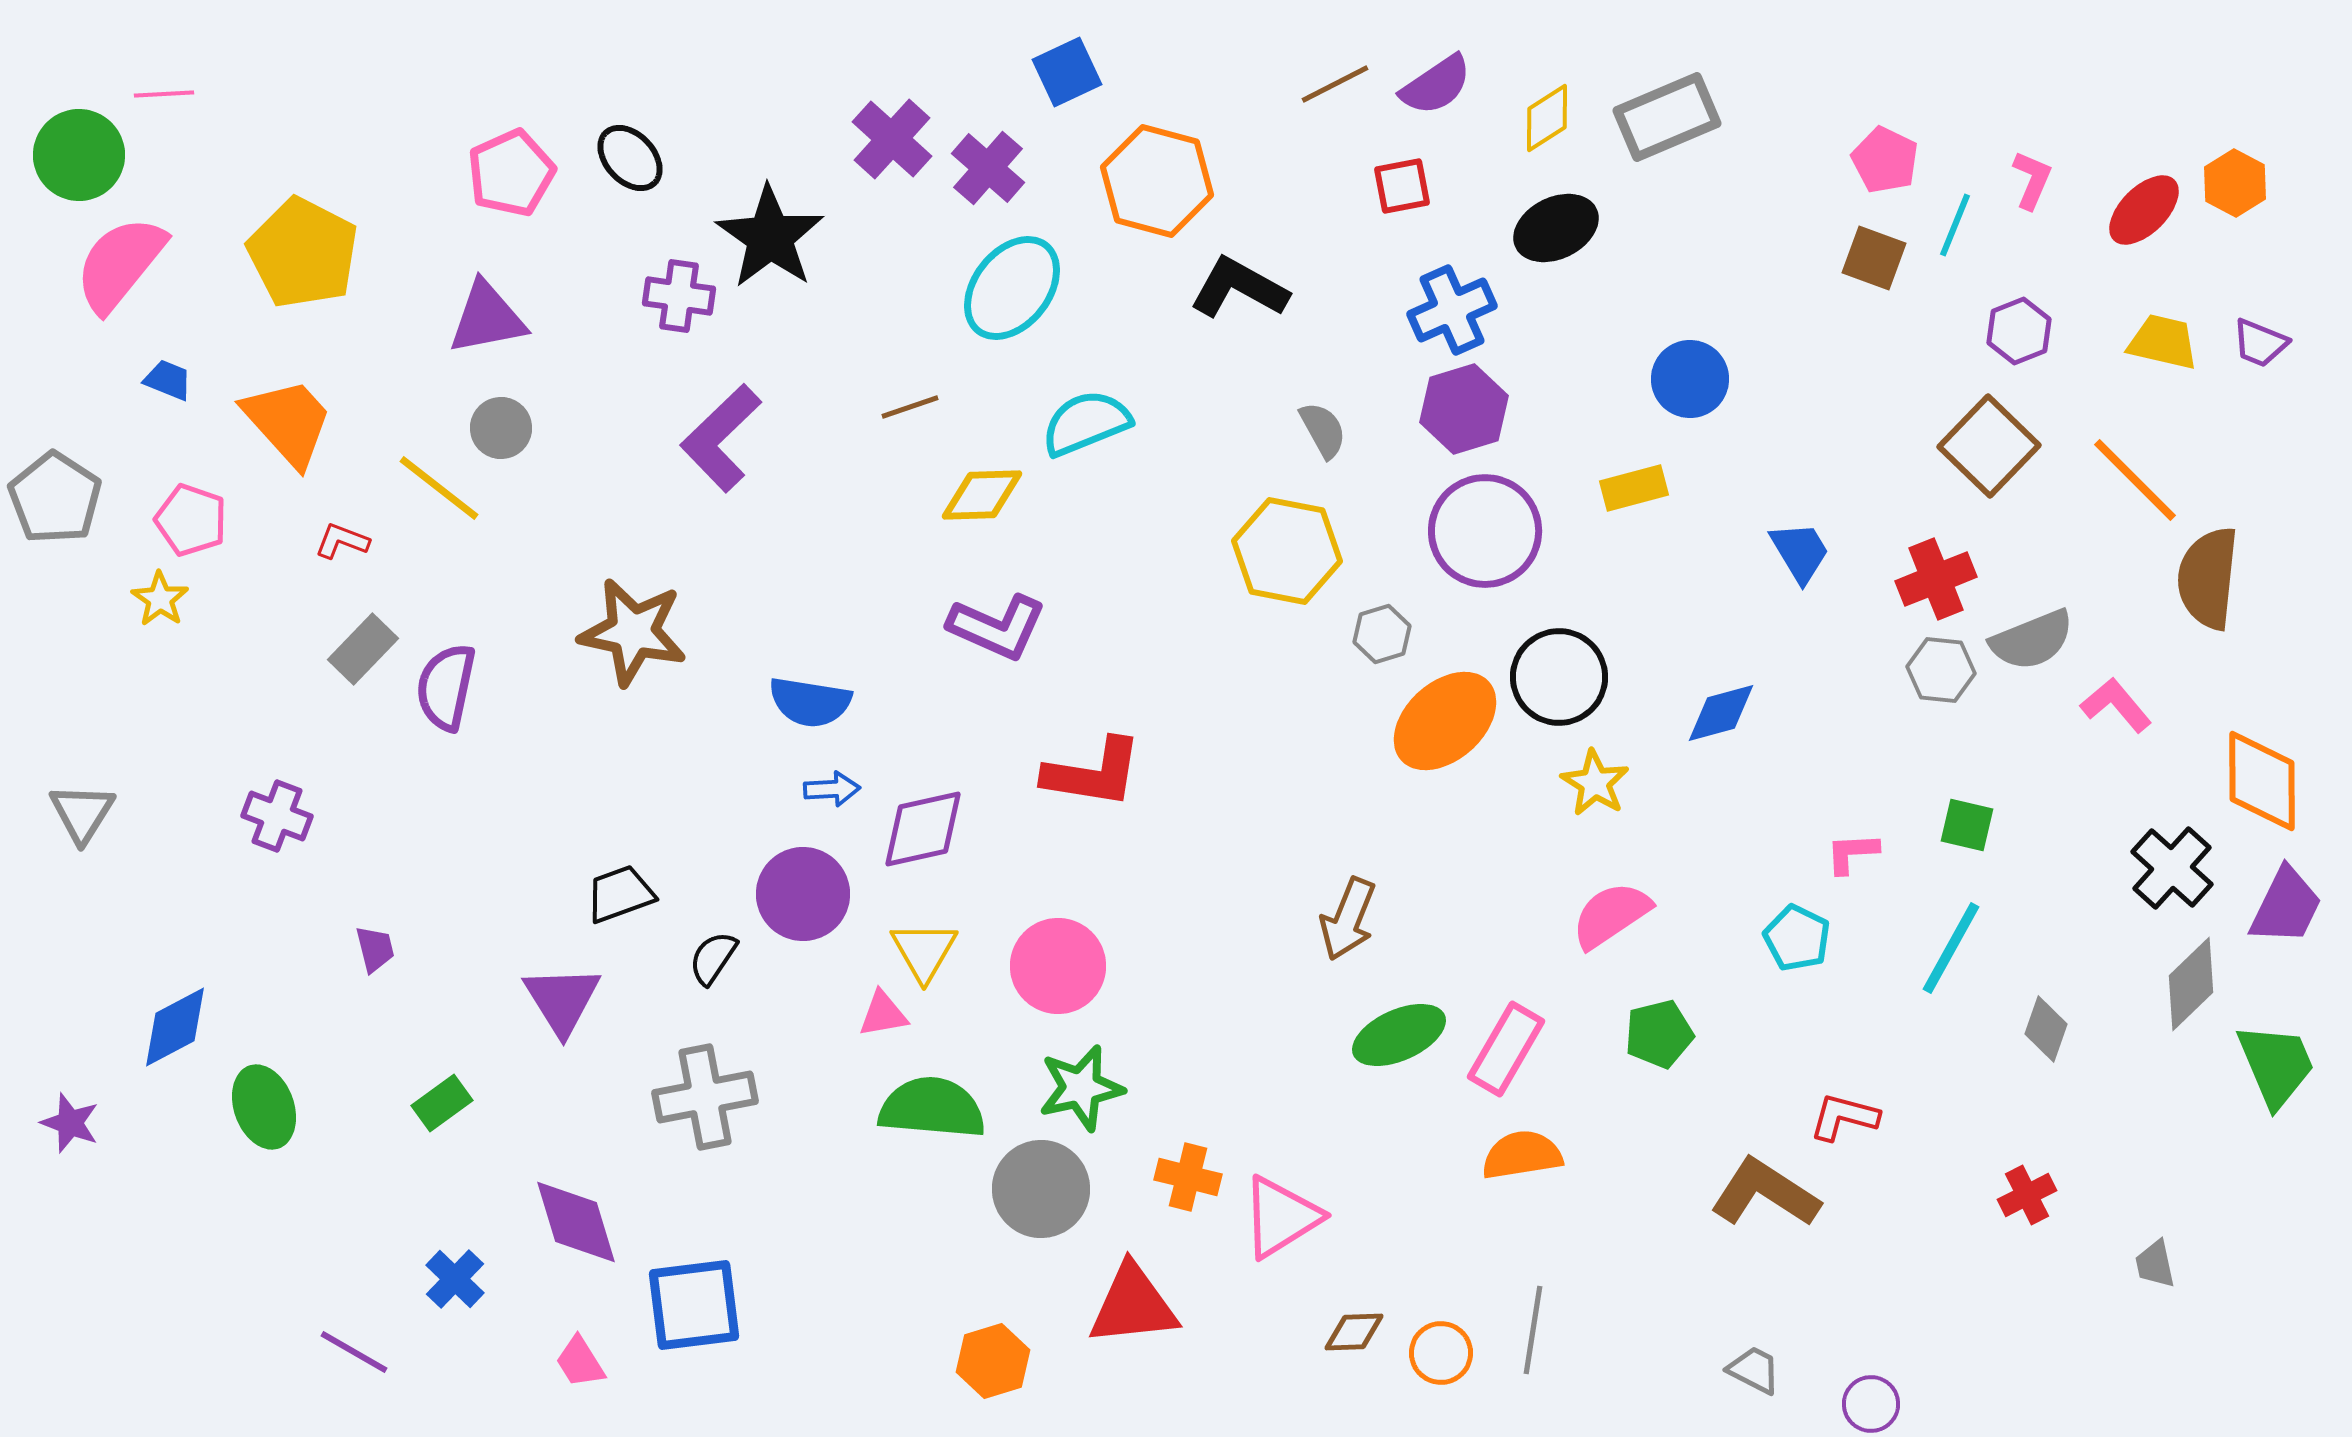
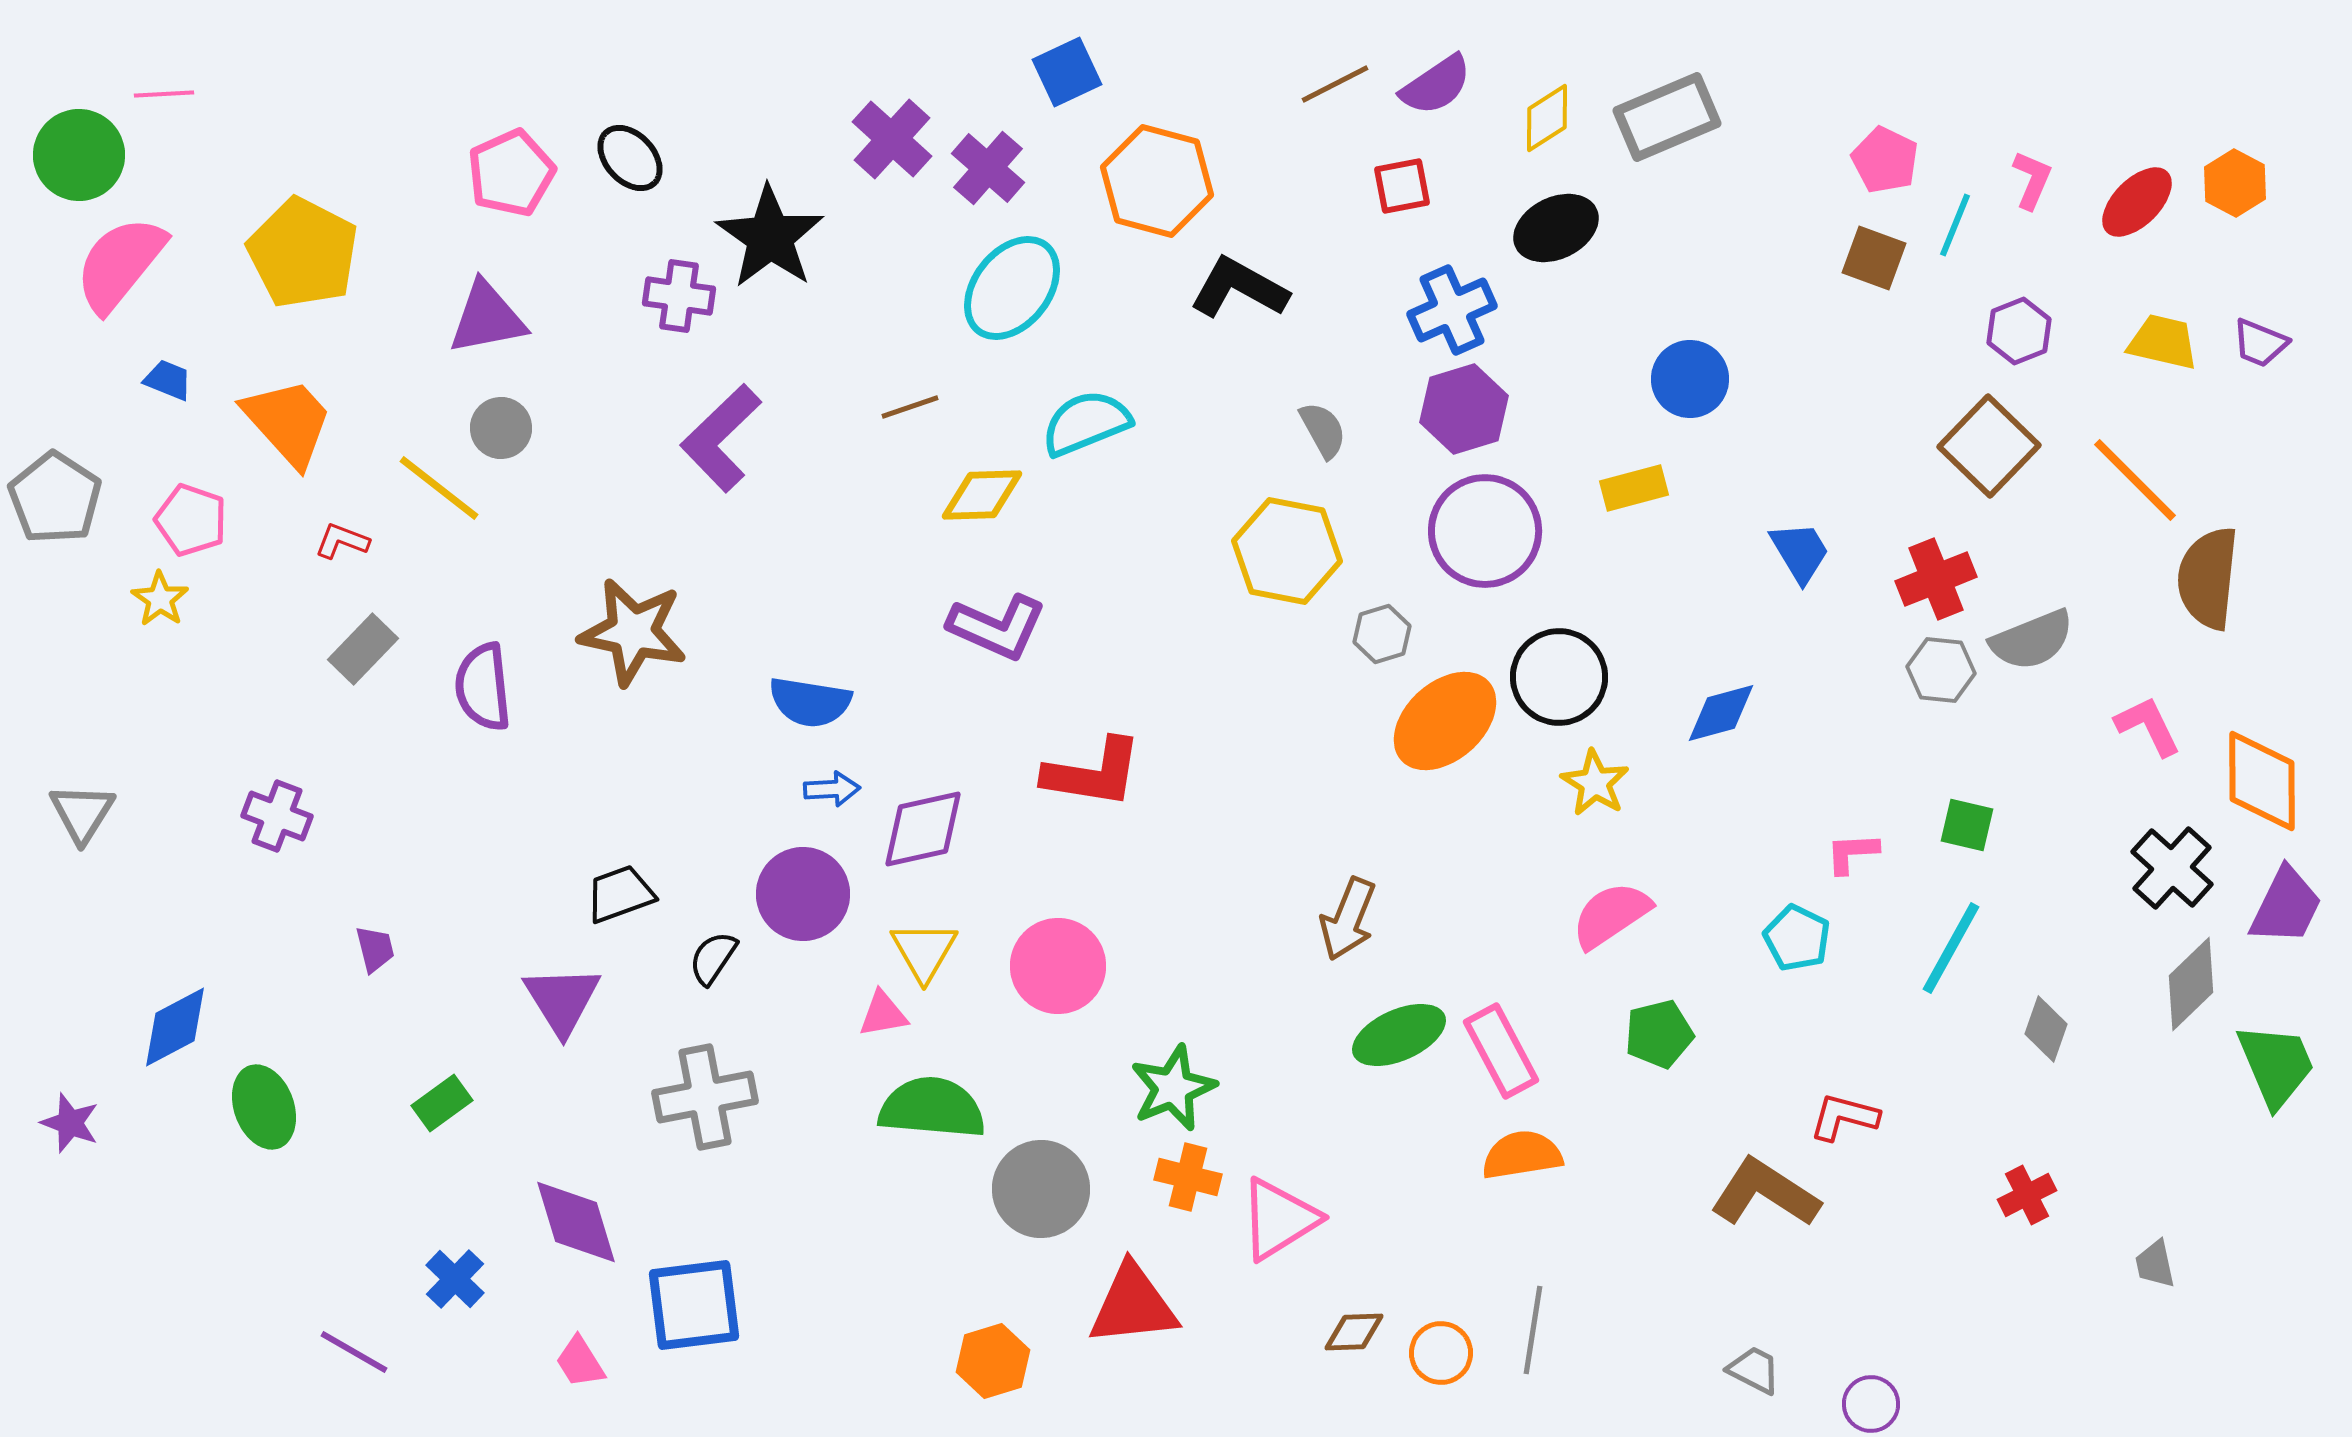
red ellipse at (2144, 210): moved 7 px left, 8 px up
purple semicircle at (446, 687): moved 37 px right; rotated 18 degrees counterclockwise
pink L-shape at (2116, 705): moved 32 px right, 21 px down; rotated 14 degrees clockwise
pink rectangle at (1506, 1049): moved 5 px left, 2 px down; rotated 58 degrees counterclockwise
green star at (1081, 1088): moved 92 px right; rotated 10 degrees counterclockwise
pink triangle at (1281, 1217): moved 2 px left, 2 px down
